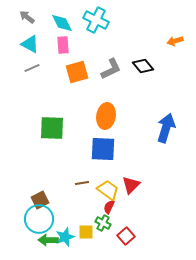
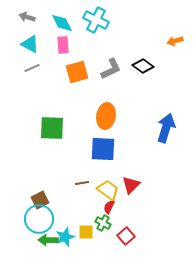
gray arrow: rotated 21 degrees counterclockwise
black diamond: rotated 15 degrees counterclockwise
